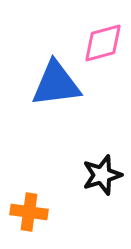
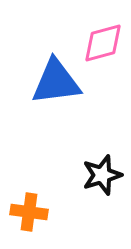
blue triangle: moved 2 px up
